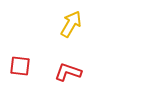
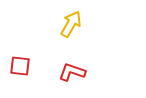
red L-shape: moved 4 px right
